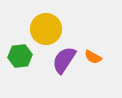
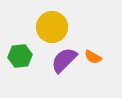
yellow circle: moved 6 px right, 2 px up
purple semicircle: rotated 12 degrees clockwise
